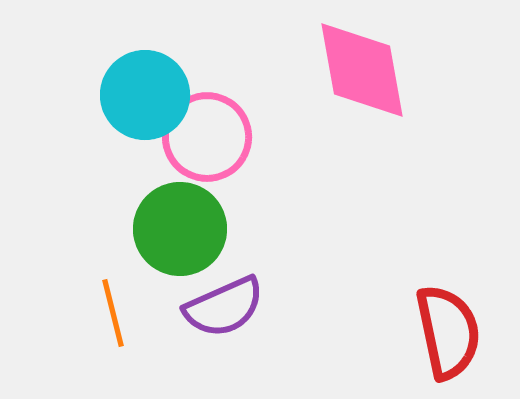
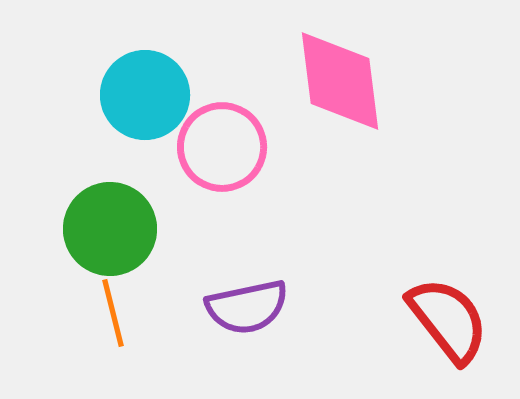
pink diamond: moved 22 px left, 11 px down; rotated 3 degrees clockwise
pink circle: moved 15 px right, 10 px down
green circle: moved 70 px left
purple semicircle: moved 23 px right; rotated 12 degrees clockwise
red semicircle: moved 12 px up; rotated 26 degrees counterclockwise
